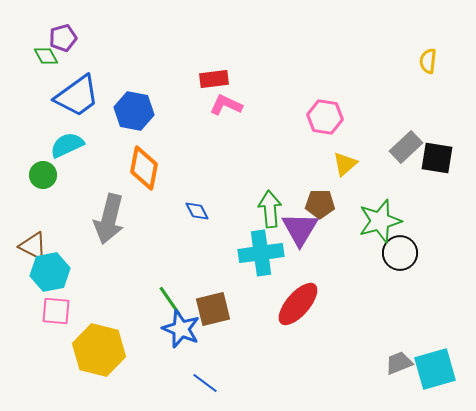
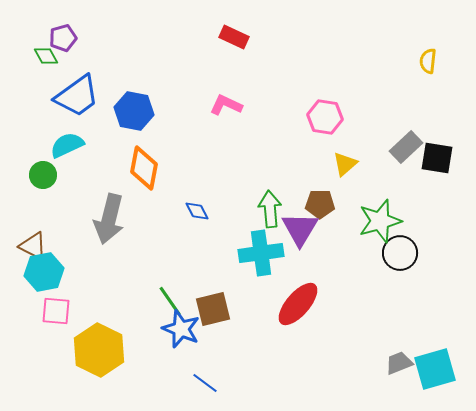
red rectangle: moved 20 px right, 42 px up; rotated 32 degrees clockwise
cyan hexagon: moved 6 px left
yellow hexagon: rotated 12 degrees clockwise
